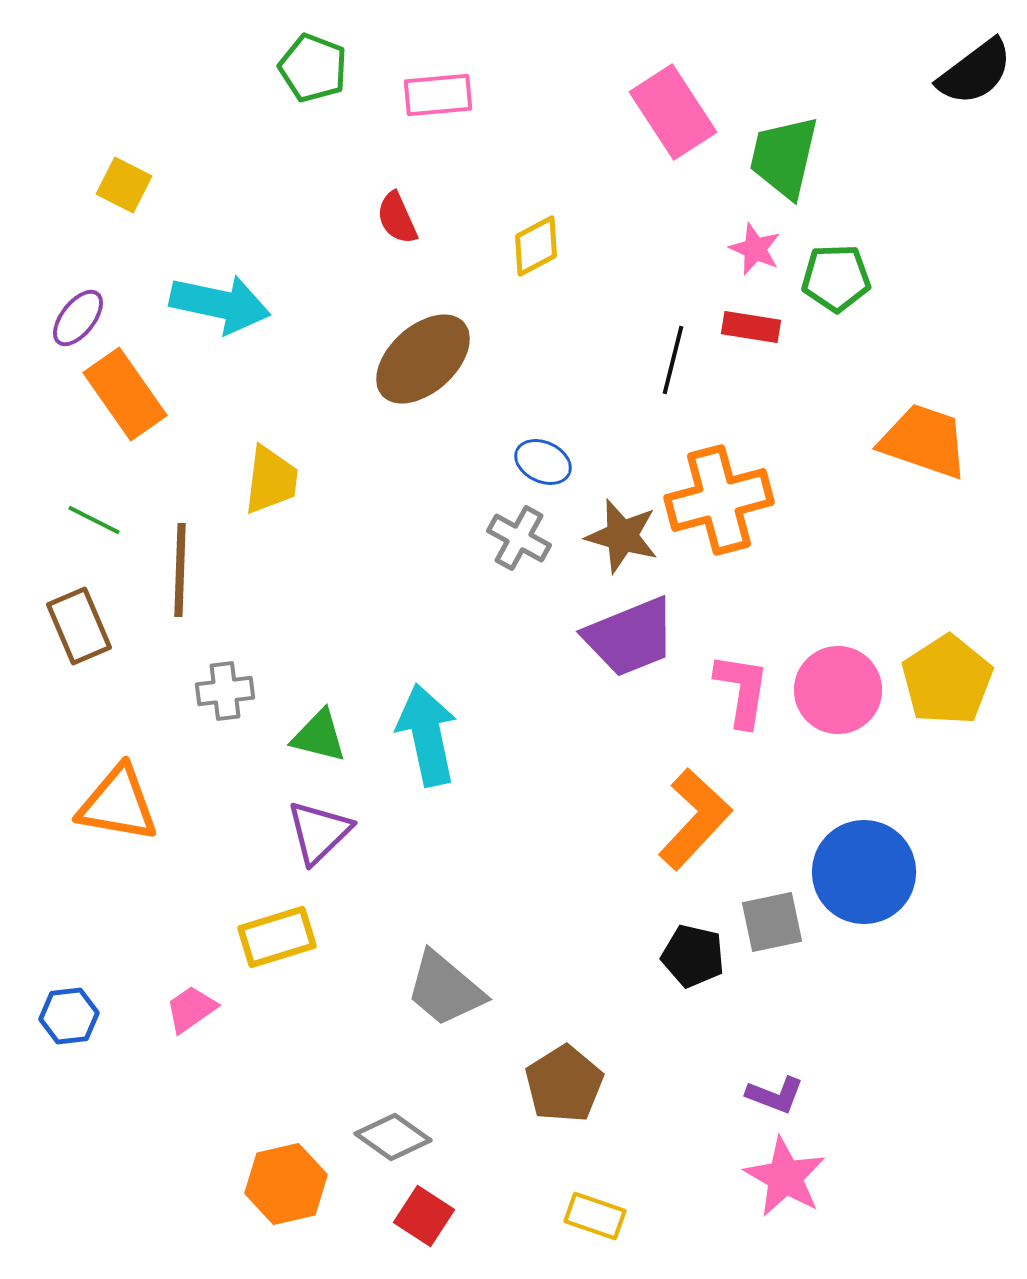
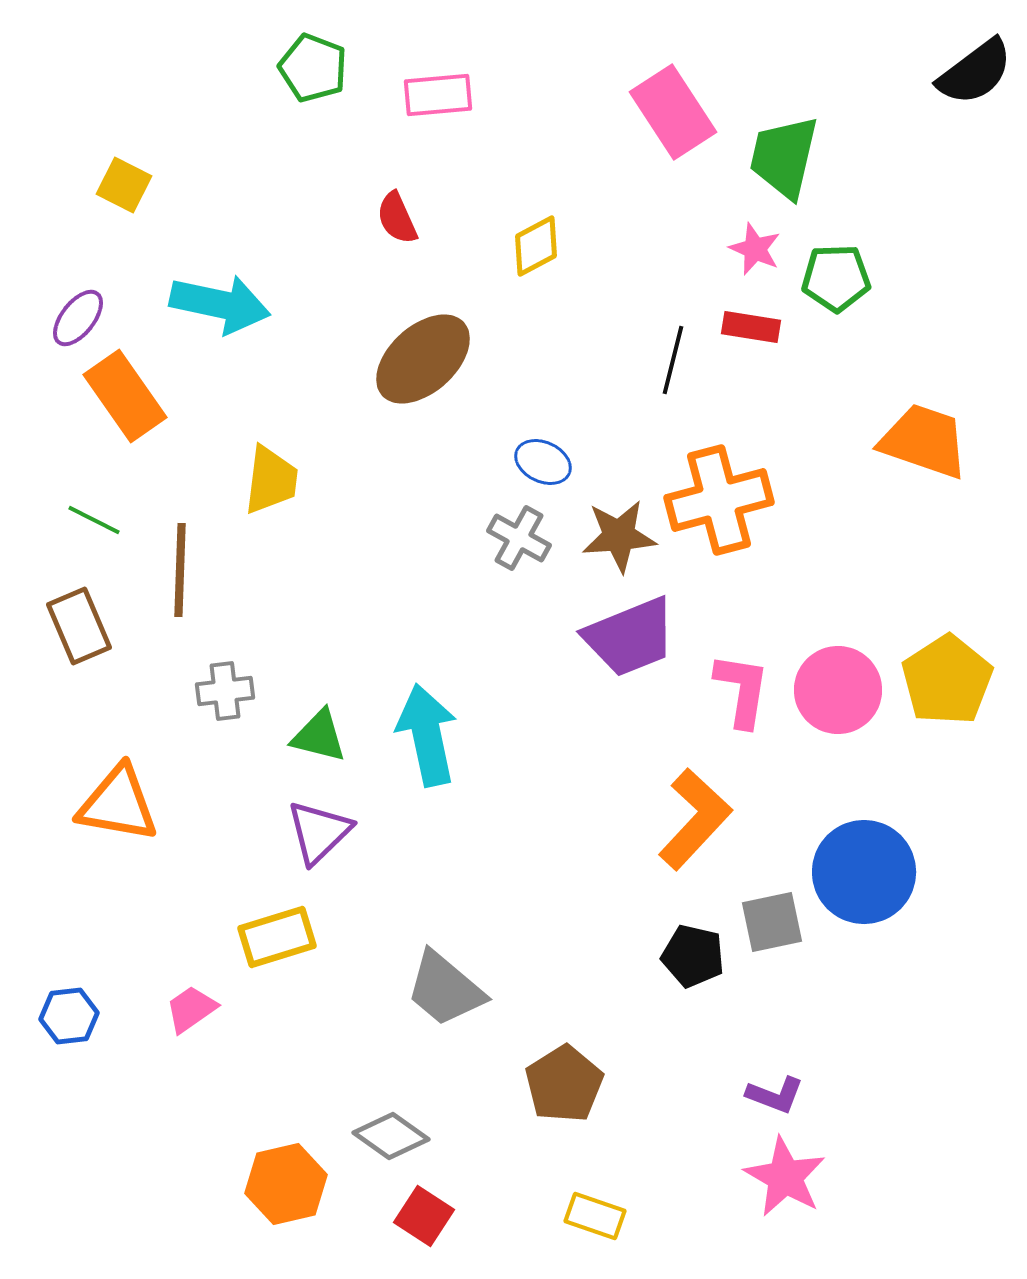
orange rectangle at (125, 394): moved 2 px down
brown star at (622, 536): moved 3 px left; rotated 20 degrees counterclockwise
gray diamond at (393, 1137): moved 2 px left, 1 px up
